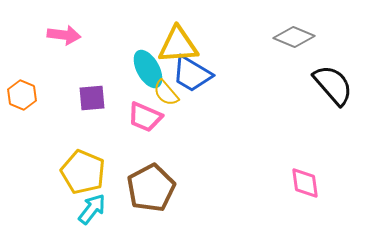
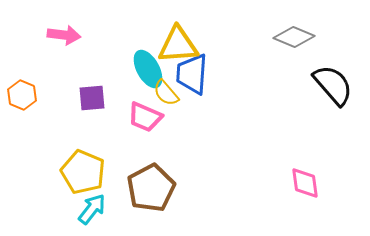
blue trapezoid: rotated 63 degrees clockwise
